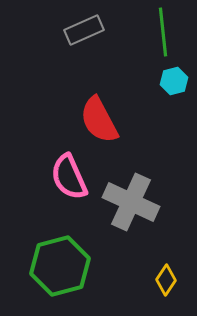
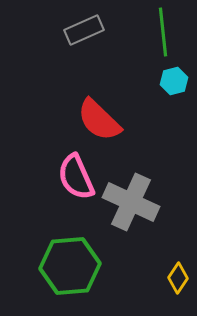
red semicircle: rotated 18 degrees counterclockwise
pink semicircle: moved 7 px right
green hexagon: moved 10 px right; rotated 10 degrees clockwise
yellow diamond: moved 12 px right, 2 px up
